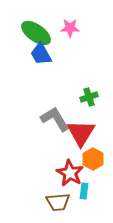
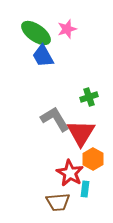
pink star: moved 3 px left, 1 px down; rotated 18 degrees counterclockwise
blue trapezoid: moved 2 px right, 2 px down
cyan rectangle: moved 1 px right, 2 px up
